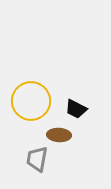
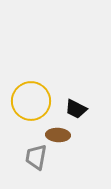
brown ellipse: moved 1 px left
gray trapezoid: moved 1 px left, 2 px up
